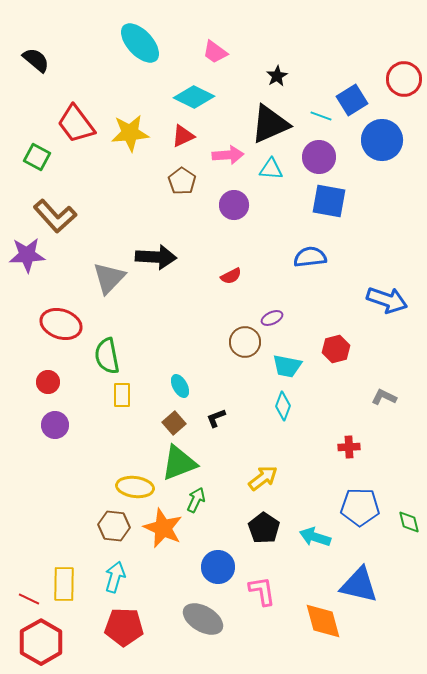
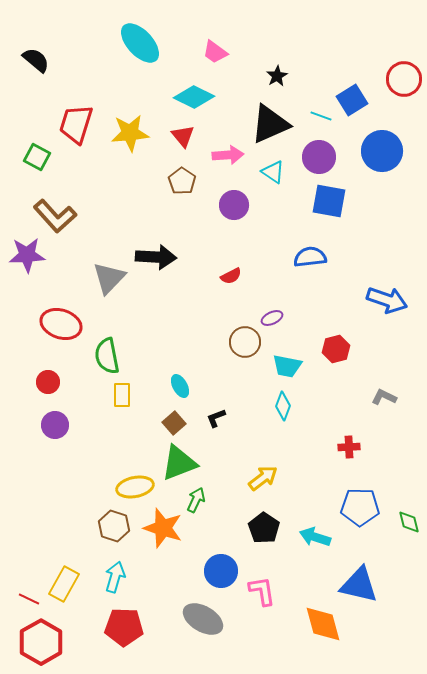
red trapezoid at (76, 124): rotated 54 degrees clockwise
red triangle at (183, 136): rotated 45 degrees counterclockwise
blue circle at (382, 140): moved 11 px down
cyan triangle at (271, 169): moved 2 px right, 3 px down; rotated 30 degrees clockwise
yellow ellipse at (135, 487): rotated 18 degrees counterclockwise
brown hexagon at (114, 526): rotated 12 degrees clockwise
orange star at (163, 528): rotated 6 degrees counterclockwise
blue circle at (218, 567): moved 3 px right, 4 px down
yellow rectangle at (64, 584): rotated 28 degrees clockwise
orange diamond at (323, 621): moved 3 px down
